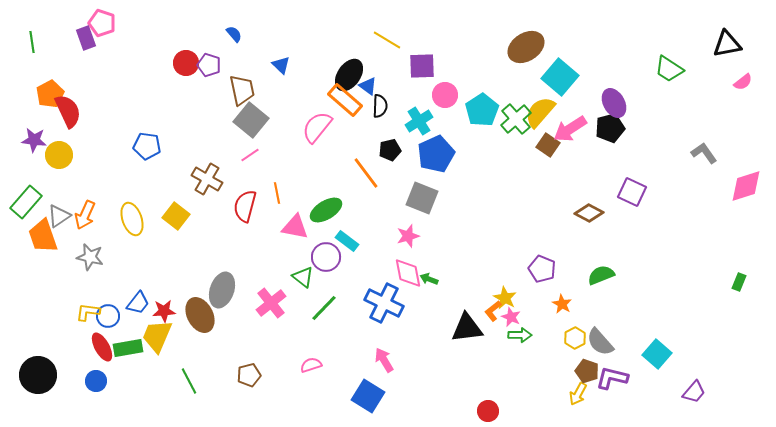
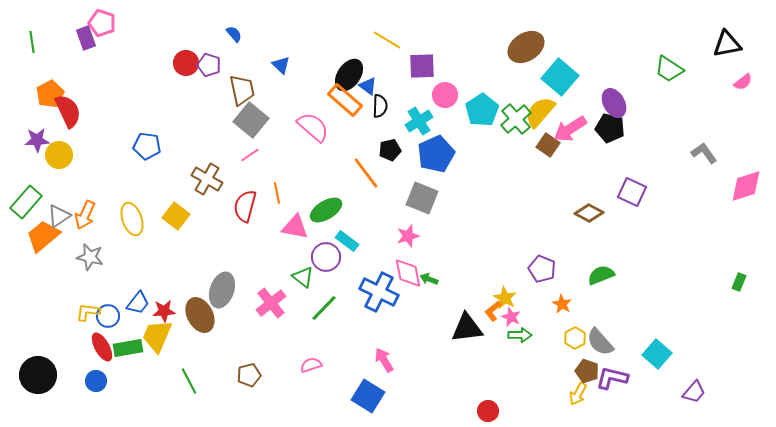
pink semicircle at (317, 127): moved 4 px left; rotated 92 degrees clockwise
black pentagon at (610, 128): rotated 28 degrees clockwise
purple star at (34, 140): moved 3 px right; rotated 10 degrees counterclockwise
orange trapezoid at (43, 236): rotated 69 degrees clockwise
blue cross at (384, 303): moved 5 px left, 11 px up
